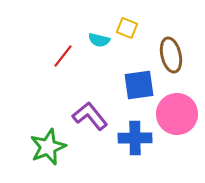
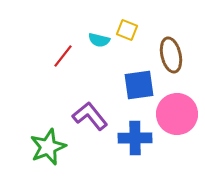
yellow square: moved 2 px down
